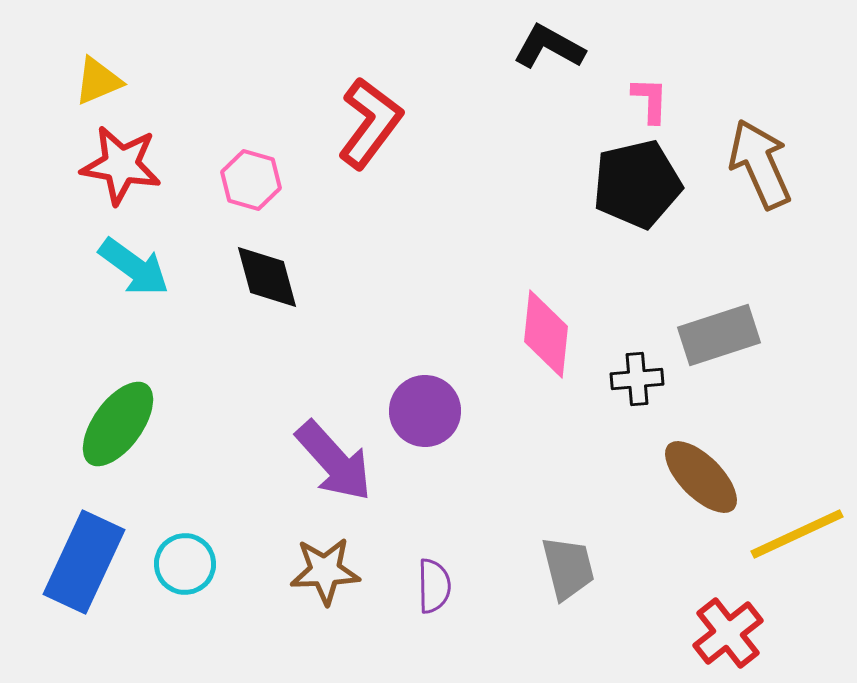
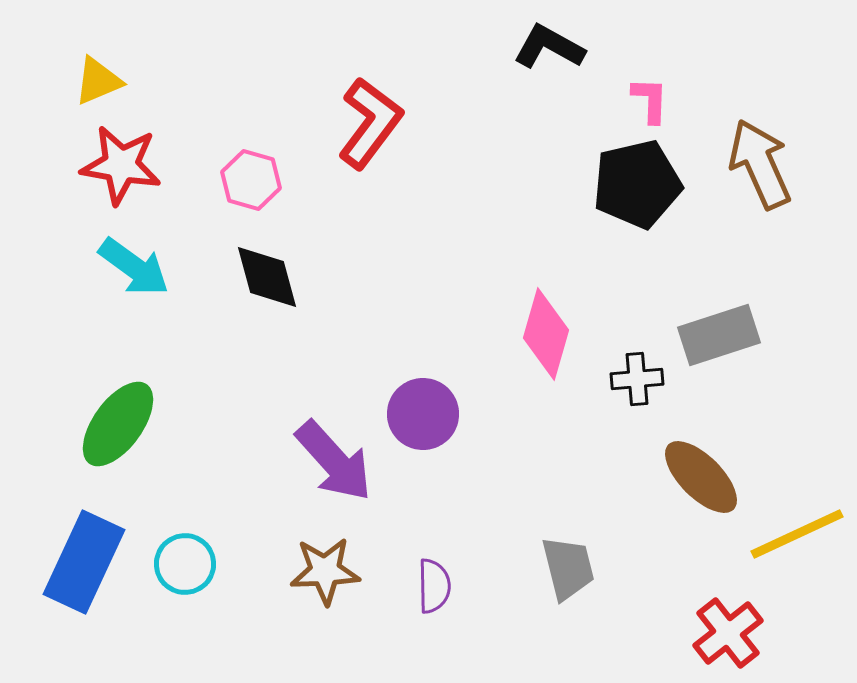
pink diamond: rotated 10 degrees clockwise
purple circle: moved 2 px left, 3 px down
